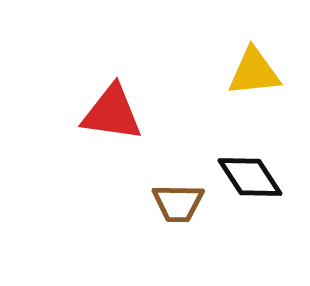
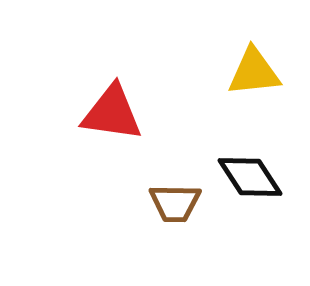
brown trapezoid: moved 3 px left
